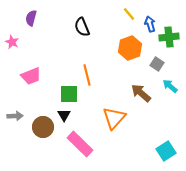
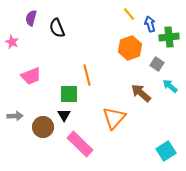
black semicircle: moved 25 px left, 1 px down
